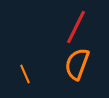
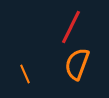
red line: moved 5 px left
